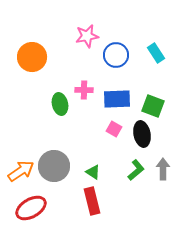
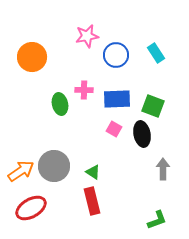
green L-shape: moved 21 px right, 50 px down; rotated 20 degrees clockwise
